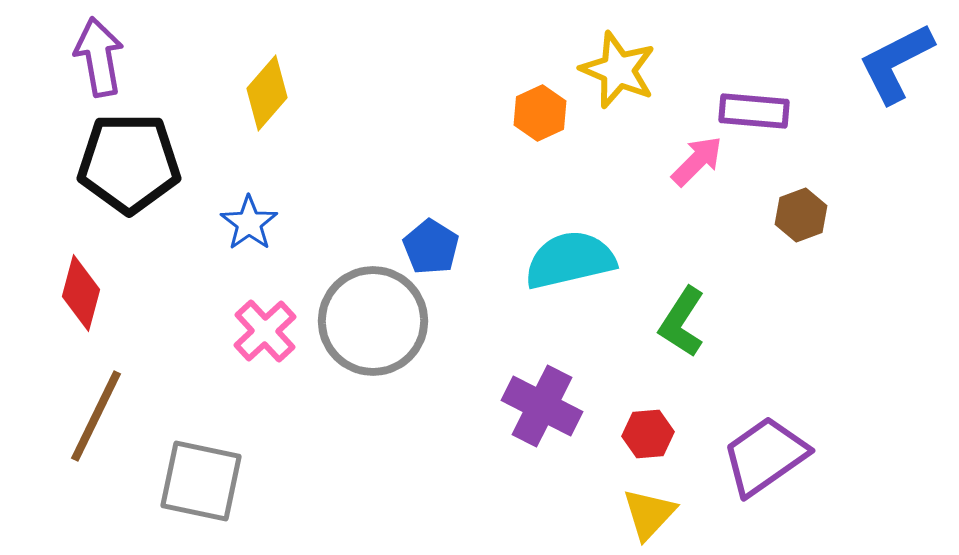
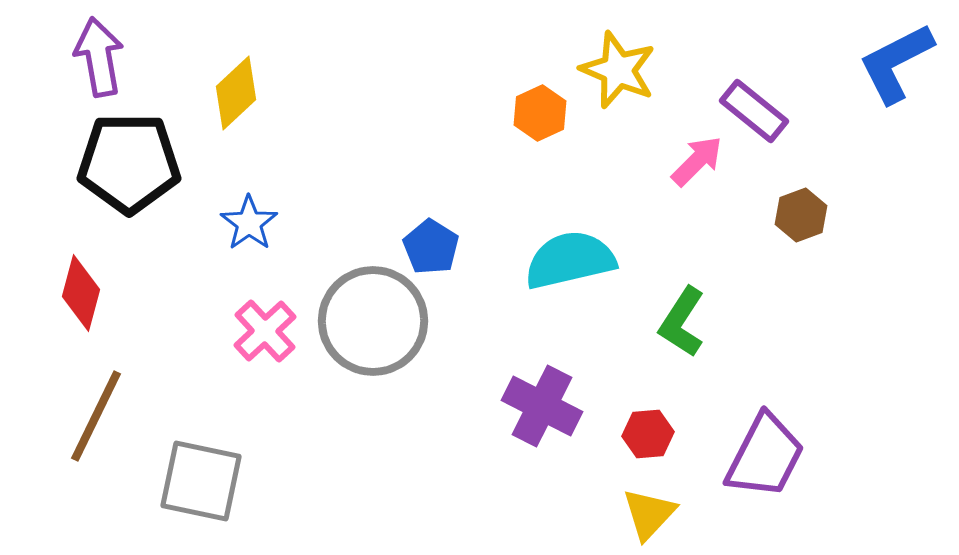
yellow diamond: moved 31 px left; rotated 6 degrees clockwise
purple rectangle: rotated 34 degrees clockwise
purple trapezoid: rotated 152 degrees clockwise
